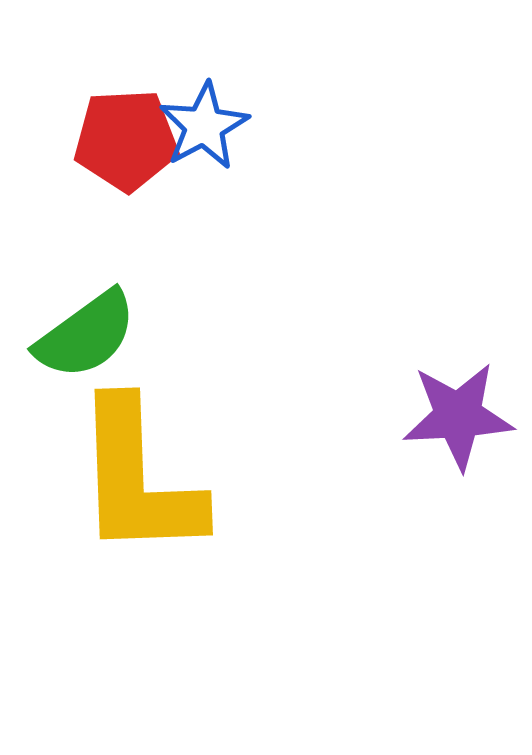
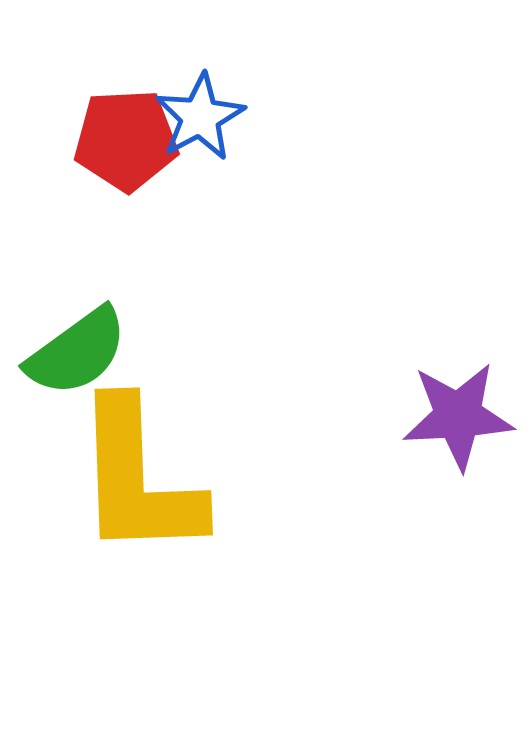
blue star: moved 4 px left, 9 px up
green semicircle: moved 9 px left, 17 px down
